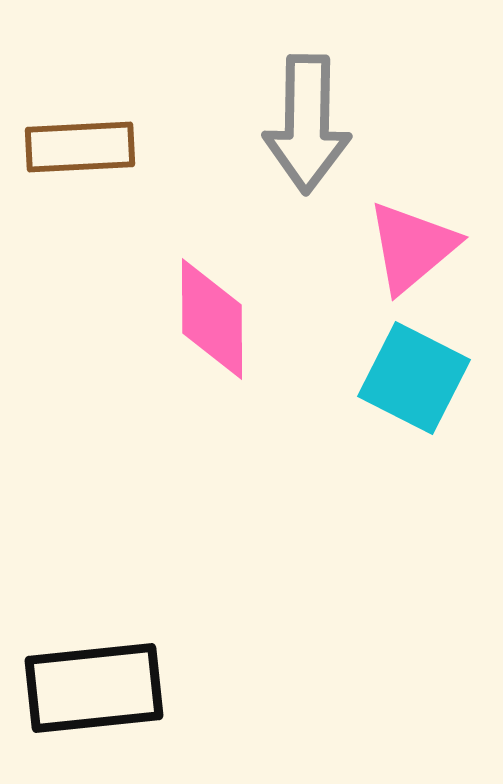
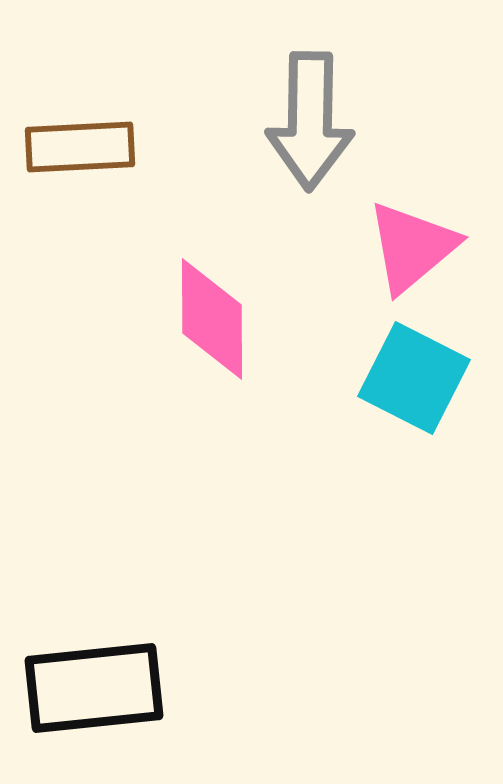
gray arrow: moved 3 px right, 3 px up
